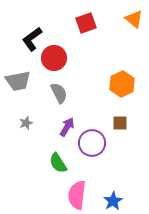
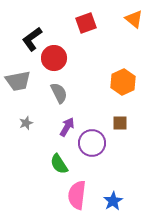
orange hexagon: moved 1 px right, 2 px up
green semicircle: moved 1 px right, 1 px down
